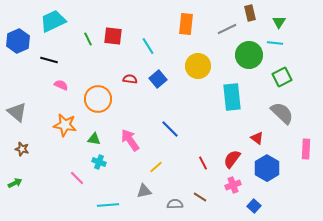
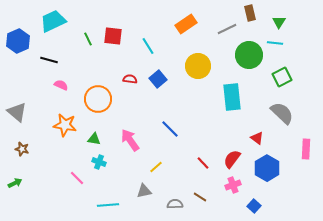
orange rectangle at (186, 24): rotated 50 degrees clockwise
red line at (203, 163): rotated 16 degrees counterclockwise
